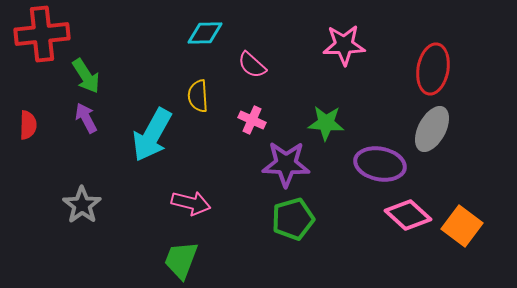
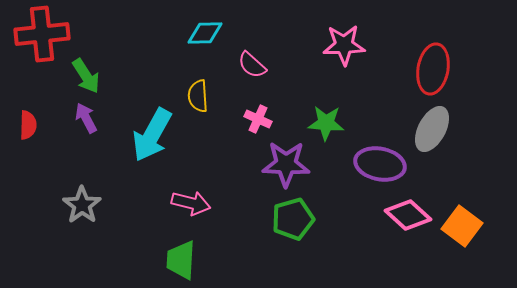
pink cross: moved 6 px right, 1 px up
green trapezoid: rotated 18 degrees counterclockwise
